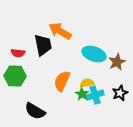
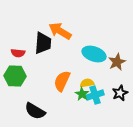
black trapezoid: moved 2 px up; rotated 15 degrees clockwise
